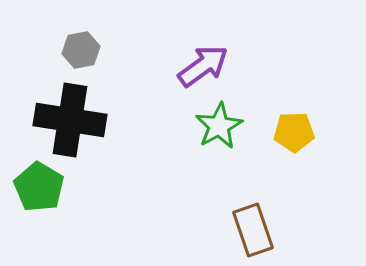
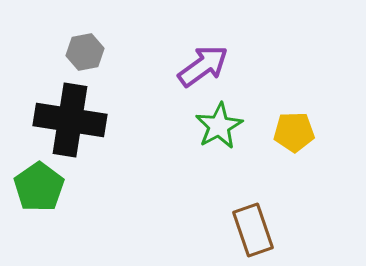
gray hexagon: moved 4 px right, 2 px down
green pentagon: rotated 6 degrees clockwise
